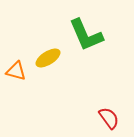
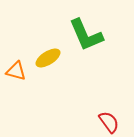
red semicircle: moved 4 px down
